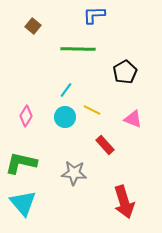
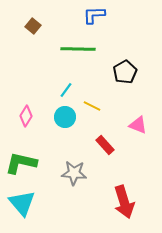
yellow line: moved 4 px up
pink triangle: moved 5 px right, 6 px down
cyan triangle: moved 1 px left
